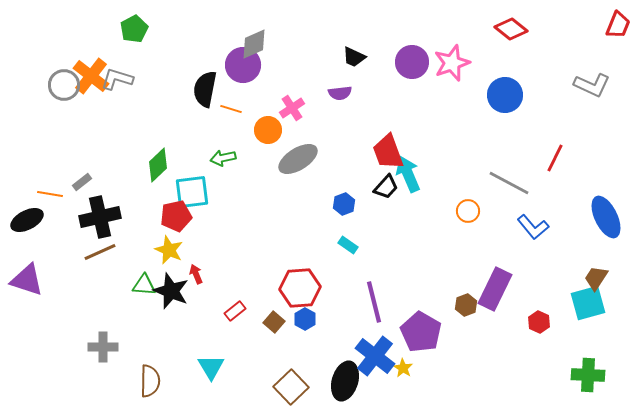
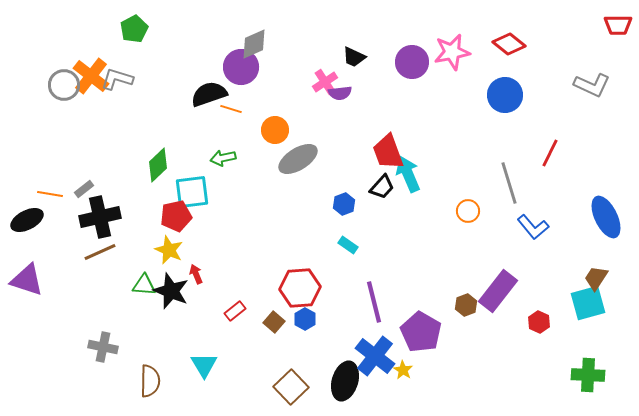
red trapezoid at (618, 25): rotated 68 degrees clockwise
red diamond at (511, 29): moved 2 px left, 15 px down
pink star at (452, 63): moved 11 px up; rotated 9 degrees clockwise
purple circle at (243, 65): moved 2 px left, 2 px down
black semicircle at (205, 89): moved 4 px right, 5 px down; rotated 60 degrees clockwise
pink cross at (292, 108): moved 33 px right, 26 px up
orange circle at (268, 130): moved 7 px right
red line at (555, 158): moved 5 px left, 5 px up
gray rectangle at (82, 182): moved 2 px right, 7 px down
gray line at (509, 183): rotated 45 degrees clockwise
black trapezoid at (386, 187): moved 4 px left
purple rectangle at (495, 289): moved 3 px right, 2 px down; rotated 12 degrees clockwise
gray cross at (103, 347): rotated 12 degrees clockwise
cyan triangle at (211, 367): moved 7 px left, 2 px up
yellow star at (403, 368): moved 2 px down
